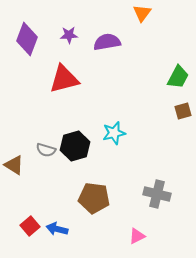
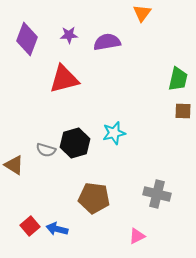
green trapezoid: moved 2 px down; rotated 15 degrees counterclockwise
brown square: rotated 18 degrees clockwise
black hexagon: moved 3 px up
